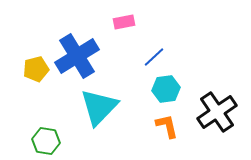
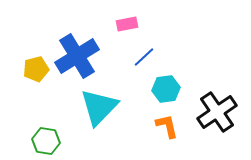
pink rectangle: moved 3 px right, 2 px down
blue line: moved 10 px left
